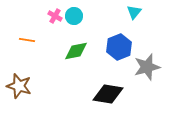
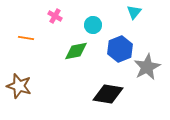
cyan circle: moved 19 px right, 9 px down
orange line: moved 1 px left, 2 px up
blue hexagon: moved 1 px right, 2 px down
gray star: rotated 12 degrees counterclockwise
